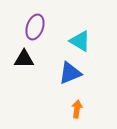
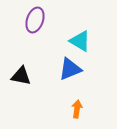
purple ellipse: moved 7 px up
black triangle: moved 3 px left, 17 px down; rotated 10 degrees clockwise
blue triangle: moved 4 px up
